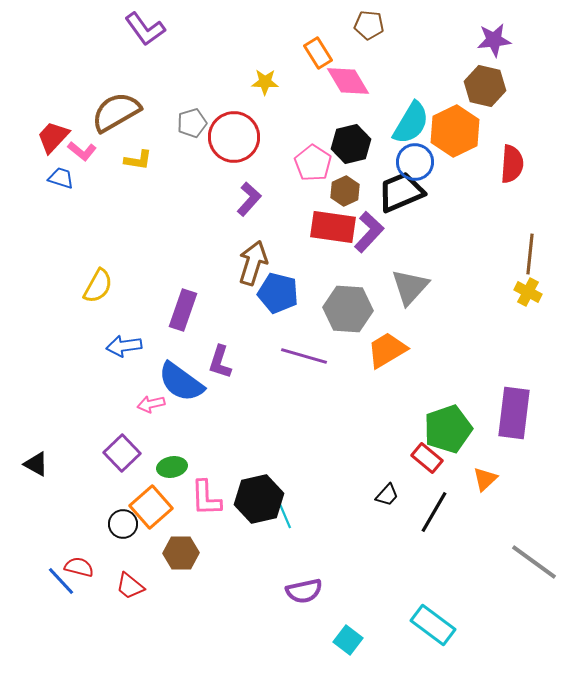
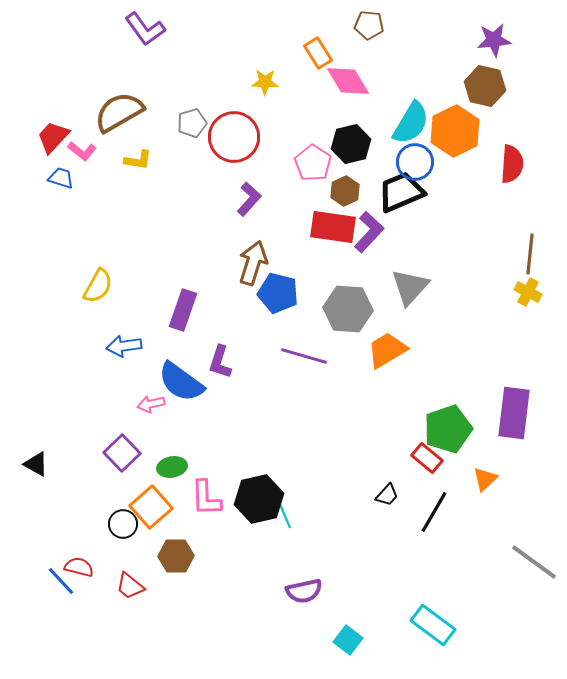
brown semicircle at (116, 112): moved 3 px right
brown hexagon at (181, 553): moved 5 px left, 3 px down
